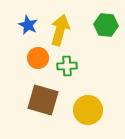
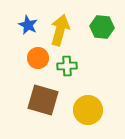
green hexagon: moved 4 px left, 2 px down
